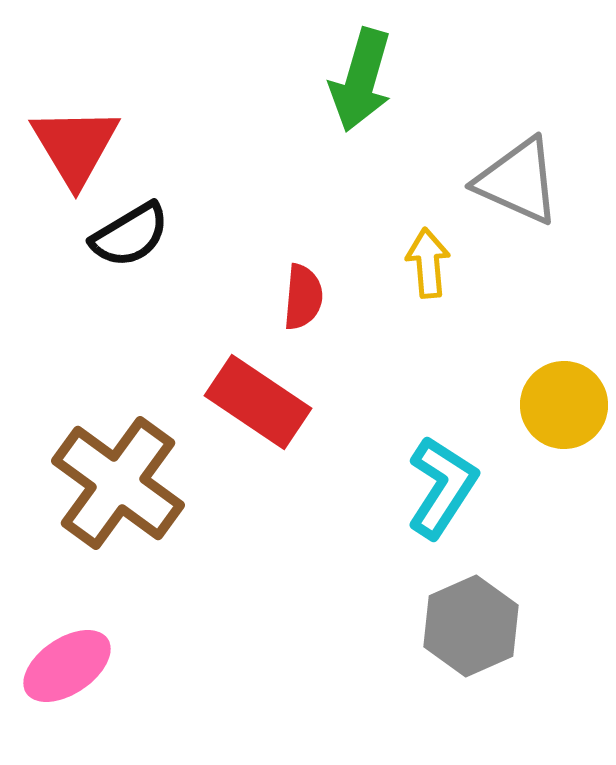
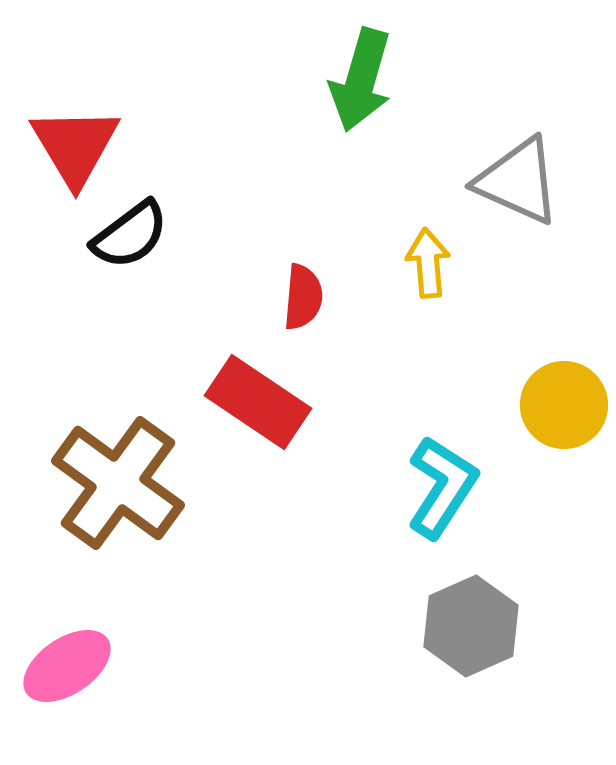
black semicircle: rotated 6 degrees counterclockwise
